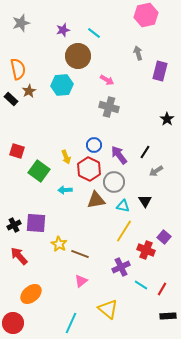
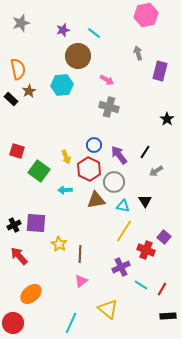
brown line at (80, 254): rotated 72 degrees clockwise
